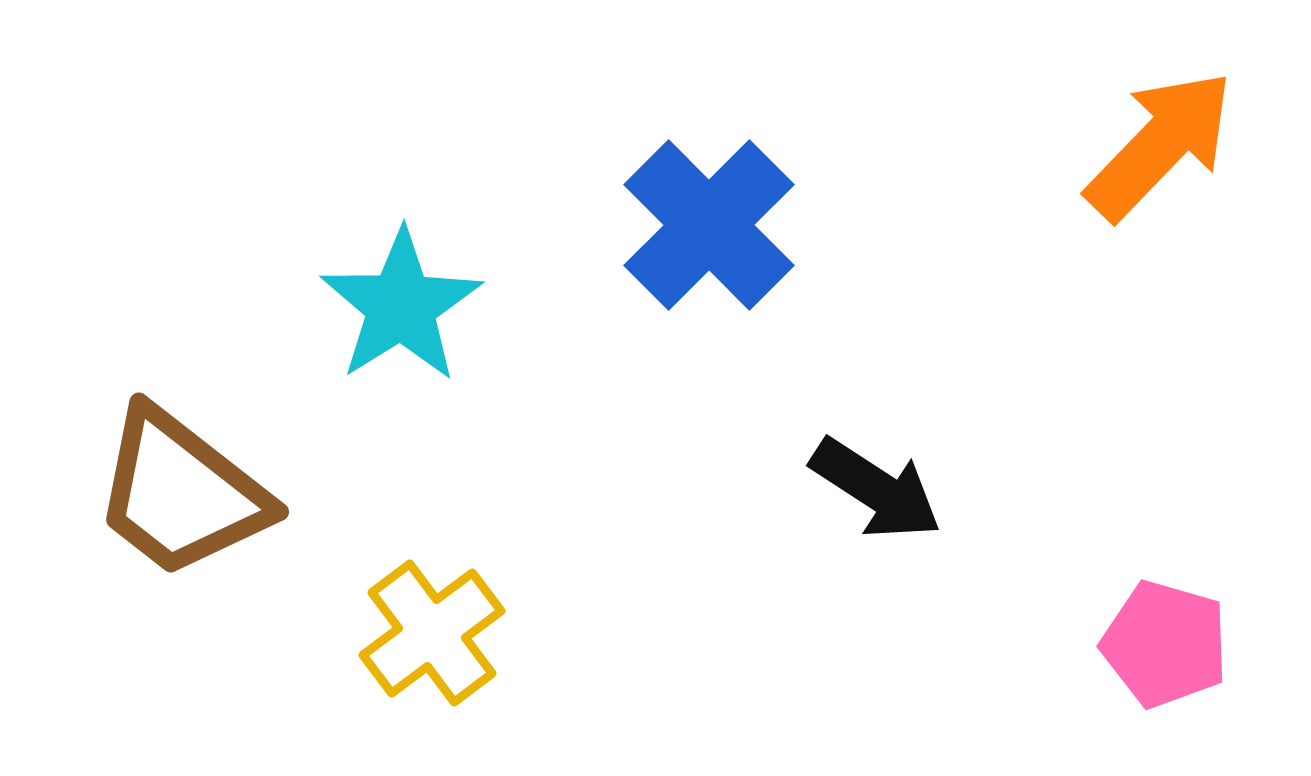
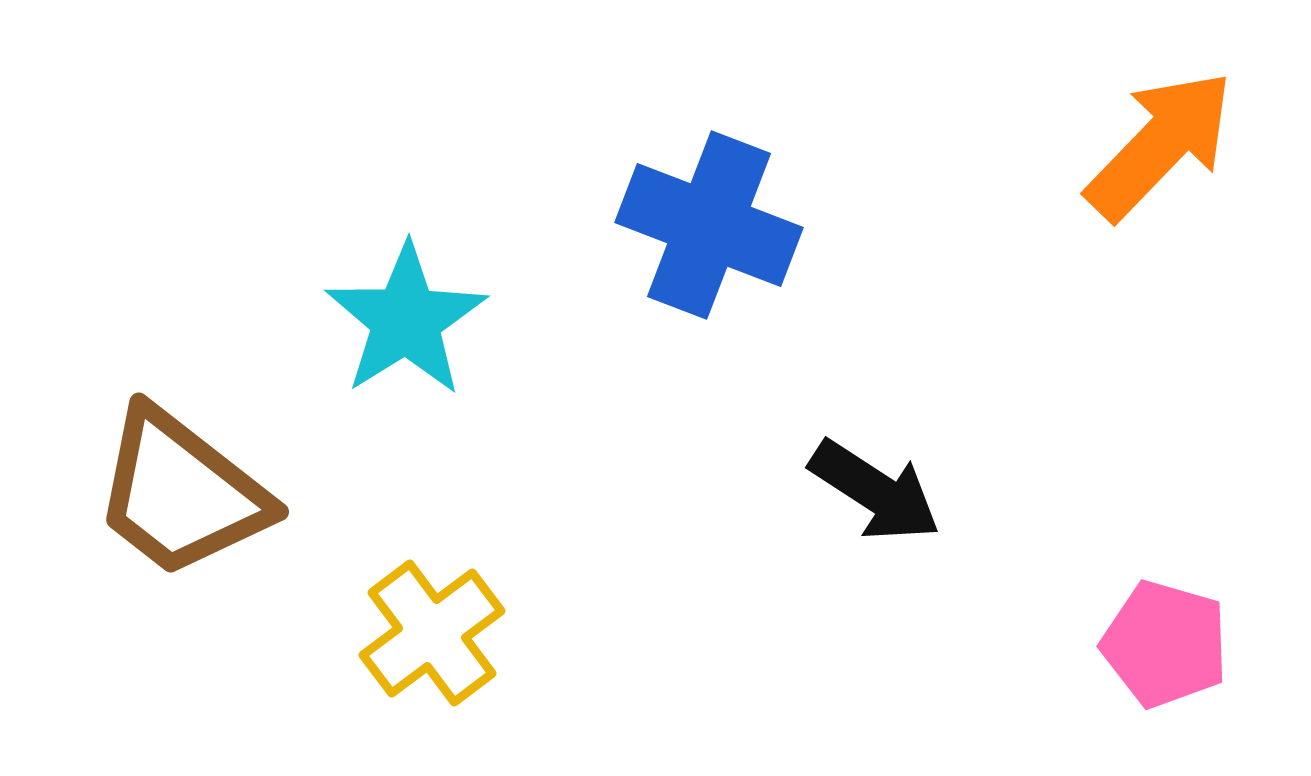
blue cross: rotated 24 degrees counterclockwise
cyan star: moved 5 px right, 14 px down
black arrow: moved 1 px left, 2 px down
